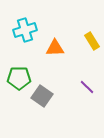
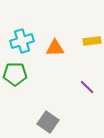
cyan cross: moved 3 px left, 11 px down
yellow rectangle: rotated 66 degrees counterclockwise
green pentagon: moved 4 px left, 4 px up
gray square: moved 6 px right, 26 px down
